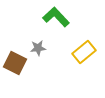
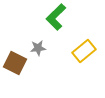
green L-shape: rotated 92 degrees counterclockwise
yellow rectangle: moved 1 px up
